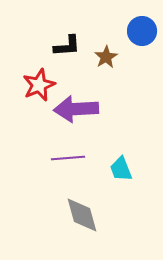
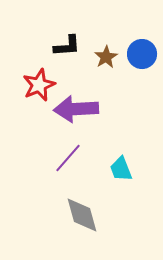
blue circle: moved 23 px down
purple line: rotated 44 degrees counterclockwise
